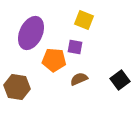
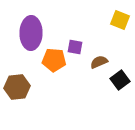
yellow square: moved 36 px right
purple ellipse: rotated 24 degrees counterclockwise
brown semicircle: moved 20 px right, 17 px up
brown hexagon: rotated 15 degrees counterclockwise
